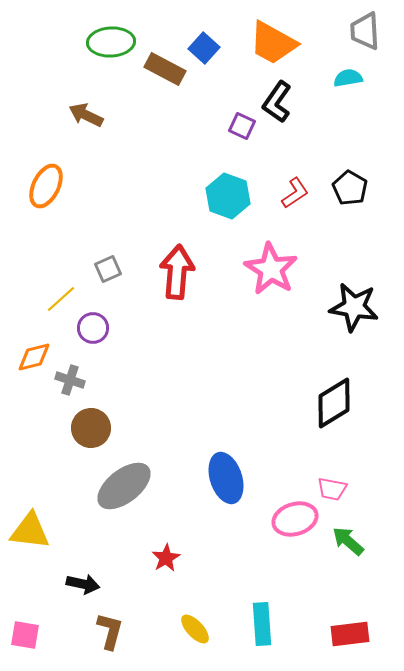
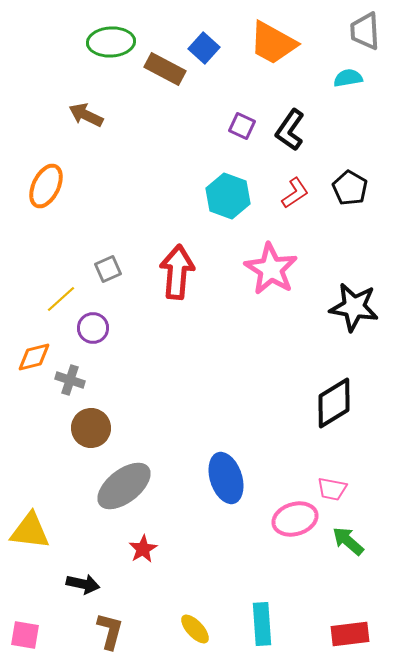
black L-shape: moved 13 px right, 28 px down
red star: moved 23 px left, 9 px up
